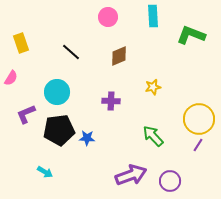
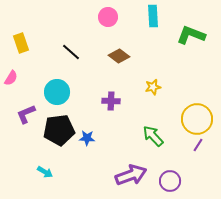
brown diamond: rotated 60 degrees clockwise
yellow circle: moved 2 px left
